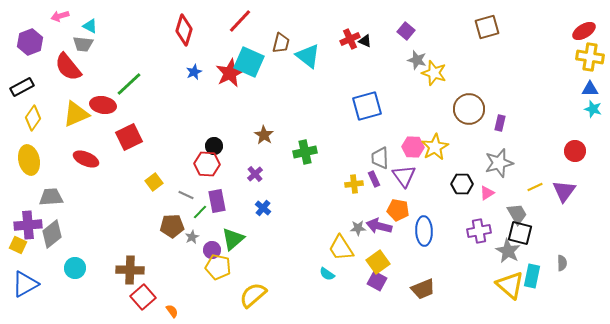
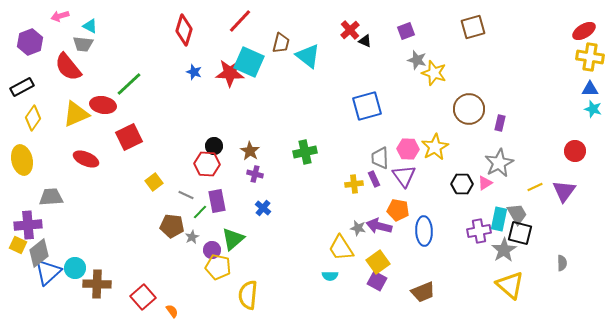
brown square at (487, 27): moved 14 px left
purple square at (406, 31): rotated 30 degrees clockwise
red cross at (350, 39): moved 9 px up; rotated 18 degrees counterclockwise
blue star at (194, 72): rotated 28 degrees counterclockwise
red star at (230, 73): rotated 28 degrees clockwise
brown star at (264, 135): moved 14 px left, 16 px down
pink hexagon at (413, 147): moved 5 px left, 2 px down
yellow ellipse at (29, 160): moved 7 px left
gray star at (499, 163): rotated 12 degrees counterclockwise
purple cross at (255, 174): rotated 35 degrees counterclockwise
pink triangle at (487, 193): moved 2 px left, 10 px up
brown pentagon at (172, 226): rotated 10 degrees clockwise
gray star at (358, 228): rotated 14 degrees clockwise
gray diamond at (52, 234): moved 13 px left, 19 px down
gray star at (508, 251): moved 4 px left, 1 px up; rotated 10 degrees clockwise
brown cross at (130, 270): moved 33 px left, 14 px down
cyan semicircle at (327, 274): moved 3 px right, 2 px down; rotated 35 degrees counterclockwise
cyan rectangle at (532, 276): moved 33 px left, 57 px up
blue triangle at (25, 284): moved 23 px right, 12 px up; rotated 12 degrees counterclockwise
brown trapezoid at (423, 289): moved 3 px down
yellow semicircle at (253, 295): moved 5 px left; rotated 44 degrees counterclockwise
